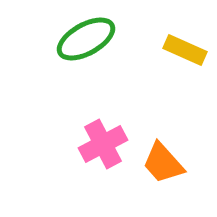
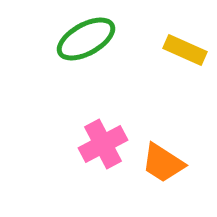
orange trapezoid: rotated 15 degrees counterclockwise
